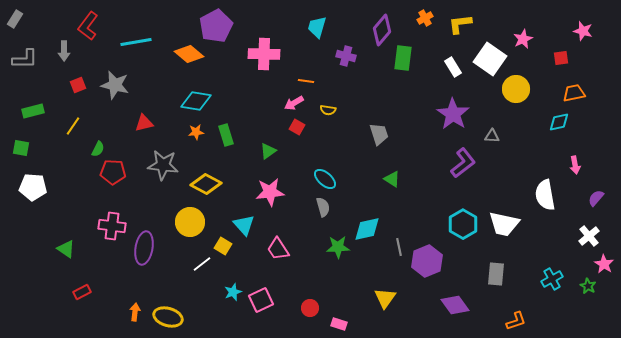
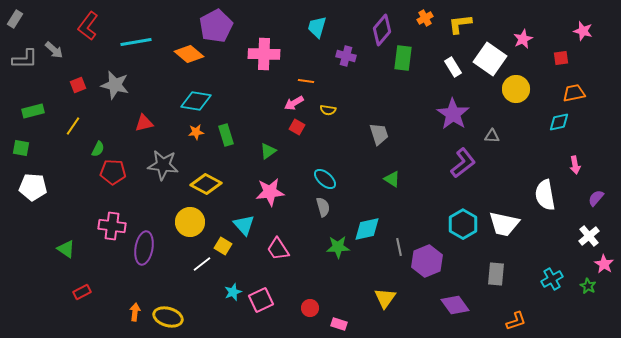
gray arrow at (64, 51): moved 10 px left, 1 px up; rotated 48 degrees counterclockwise
